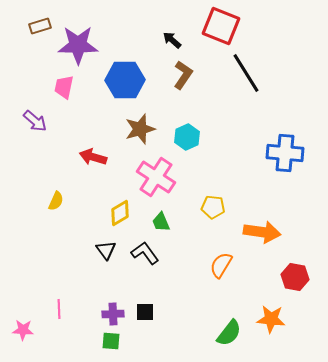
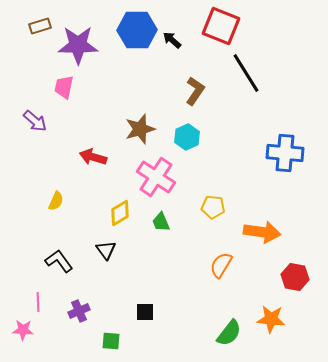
brown L-shape: moved 12 px right, 16 px down
blue hexagon: moved 12 px right, 50 px up
black L-shape: moved 86 px left, 8 px down
pink line: moved 21 px left, 7 px up
purple cross: moved 34 px left, 3 px up; rotated 20 degrees counterclockwise
